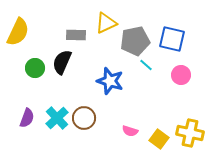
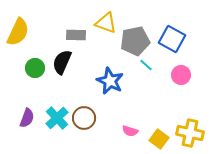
yellow triangle: rotated 45 degrees clockwise
blue square: rotated 16 degrees clockwise
blue star: rotated 8 degrees clockwise
